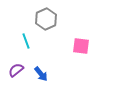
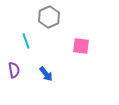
gray hexagon: moved 3 px right, 2 px up
purple semicircle: moved 2 px left; rotated 119 degrees clockwise
blue arrow: moved 5 px right
